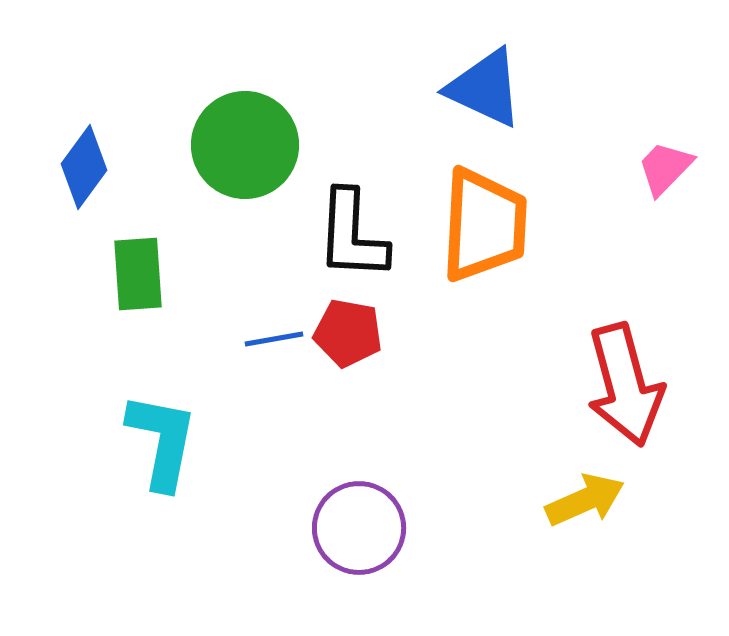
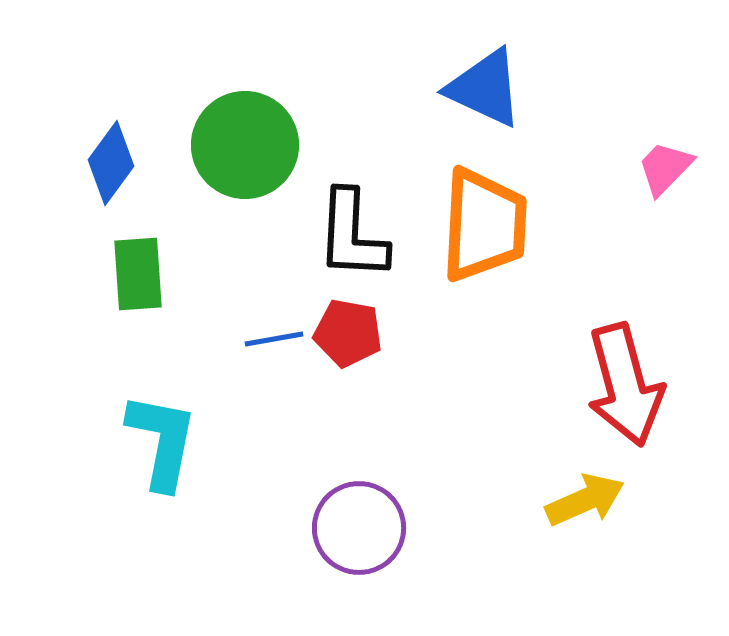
blue diamond: moved 27 px right, 4 px up
